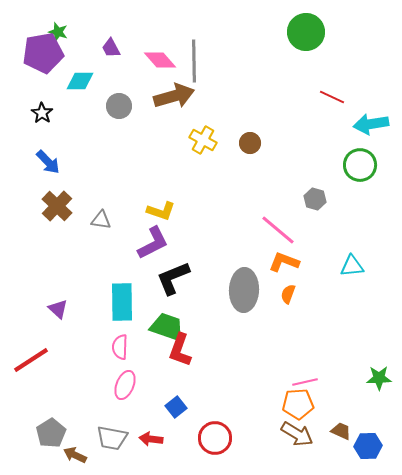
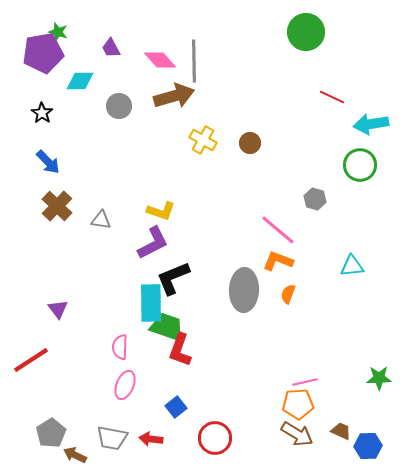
orange L-shape at (284, 262): moved 6 px left, 1 px up
cyan rectangle at (122, 302): moved 29 px right, 1 px down
purple triangle at (58, 309): rotated 10 degrees clockwise
